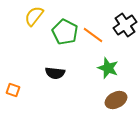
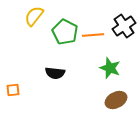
black cross: moved 1 px left, 1 px down
orange line: rotated 40 degrees counterclockwise
green star: moved 2 px right
orange square: rotated 24 degrees counterclockwise
